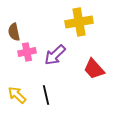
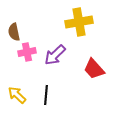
black line: rotated 18 degrees clockwise
